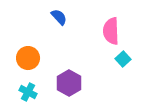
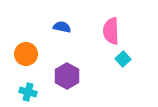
blue semicircle: moved 3 px right, 10 px down; rotated 36 degrees counterclockwise
orange circle: moved 2 px left, 4 px up
purple hexagon: moved 2 px left, 7 px up
cyan cross: rotated 12 degrees counterclockwise
